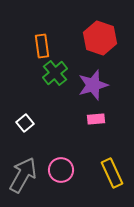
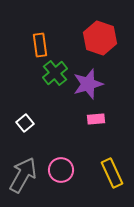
orange rectangle: moved 2 px left, 1 px up
purple star: moved 5 px left, 1 px up
